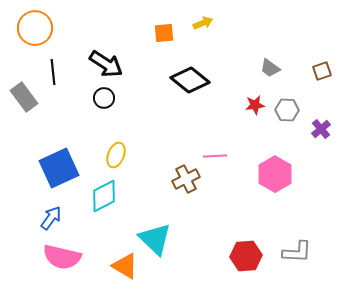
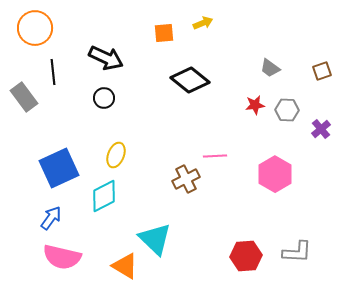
black arrow: moved 6 px up; rotated 8 degrees counterclockwise
